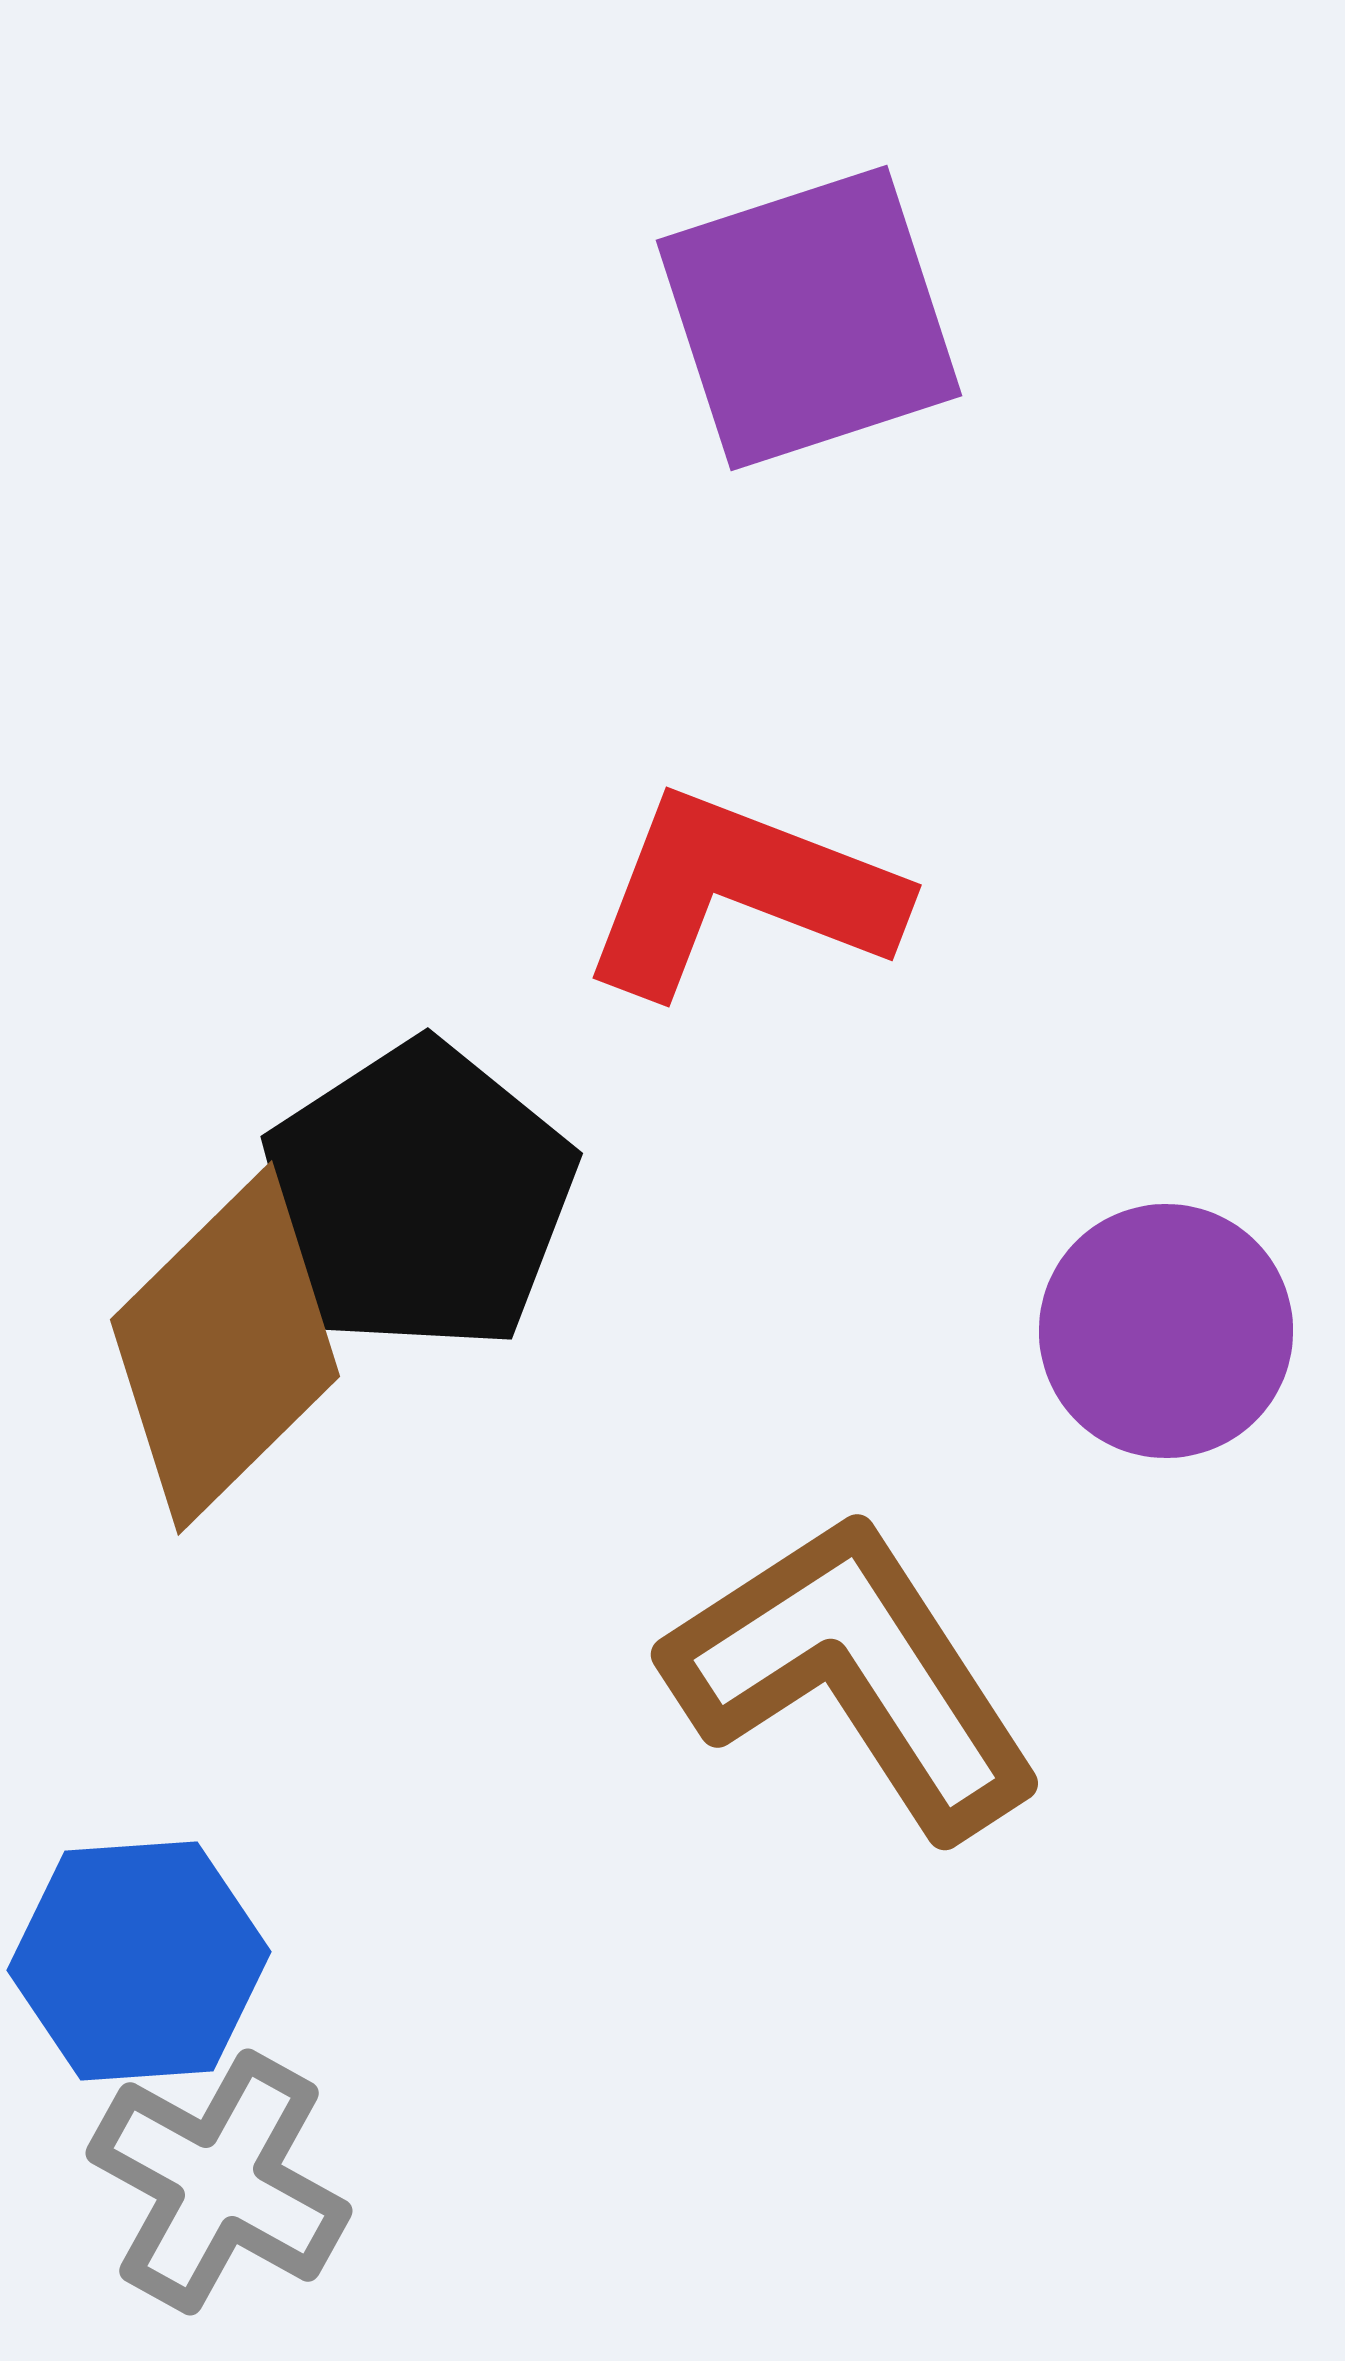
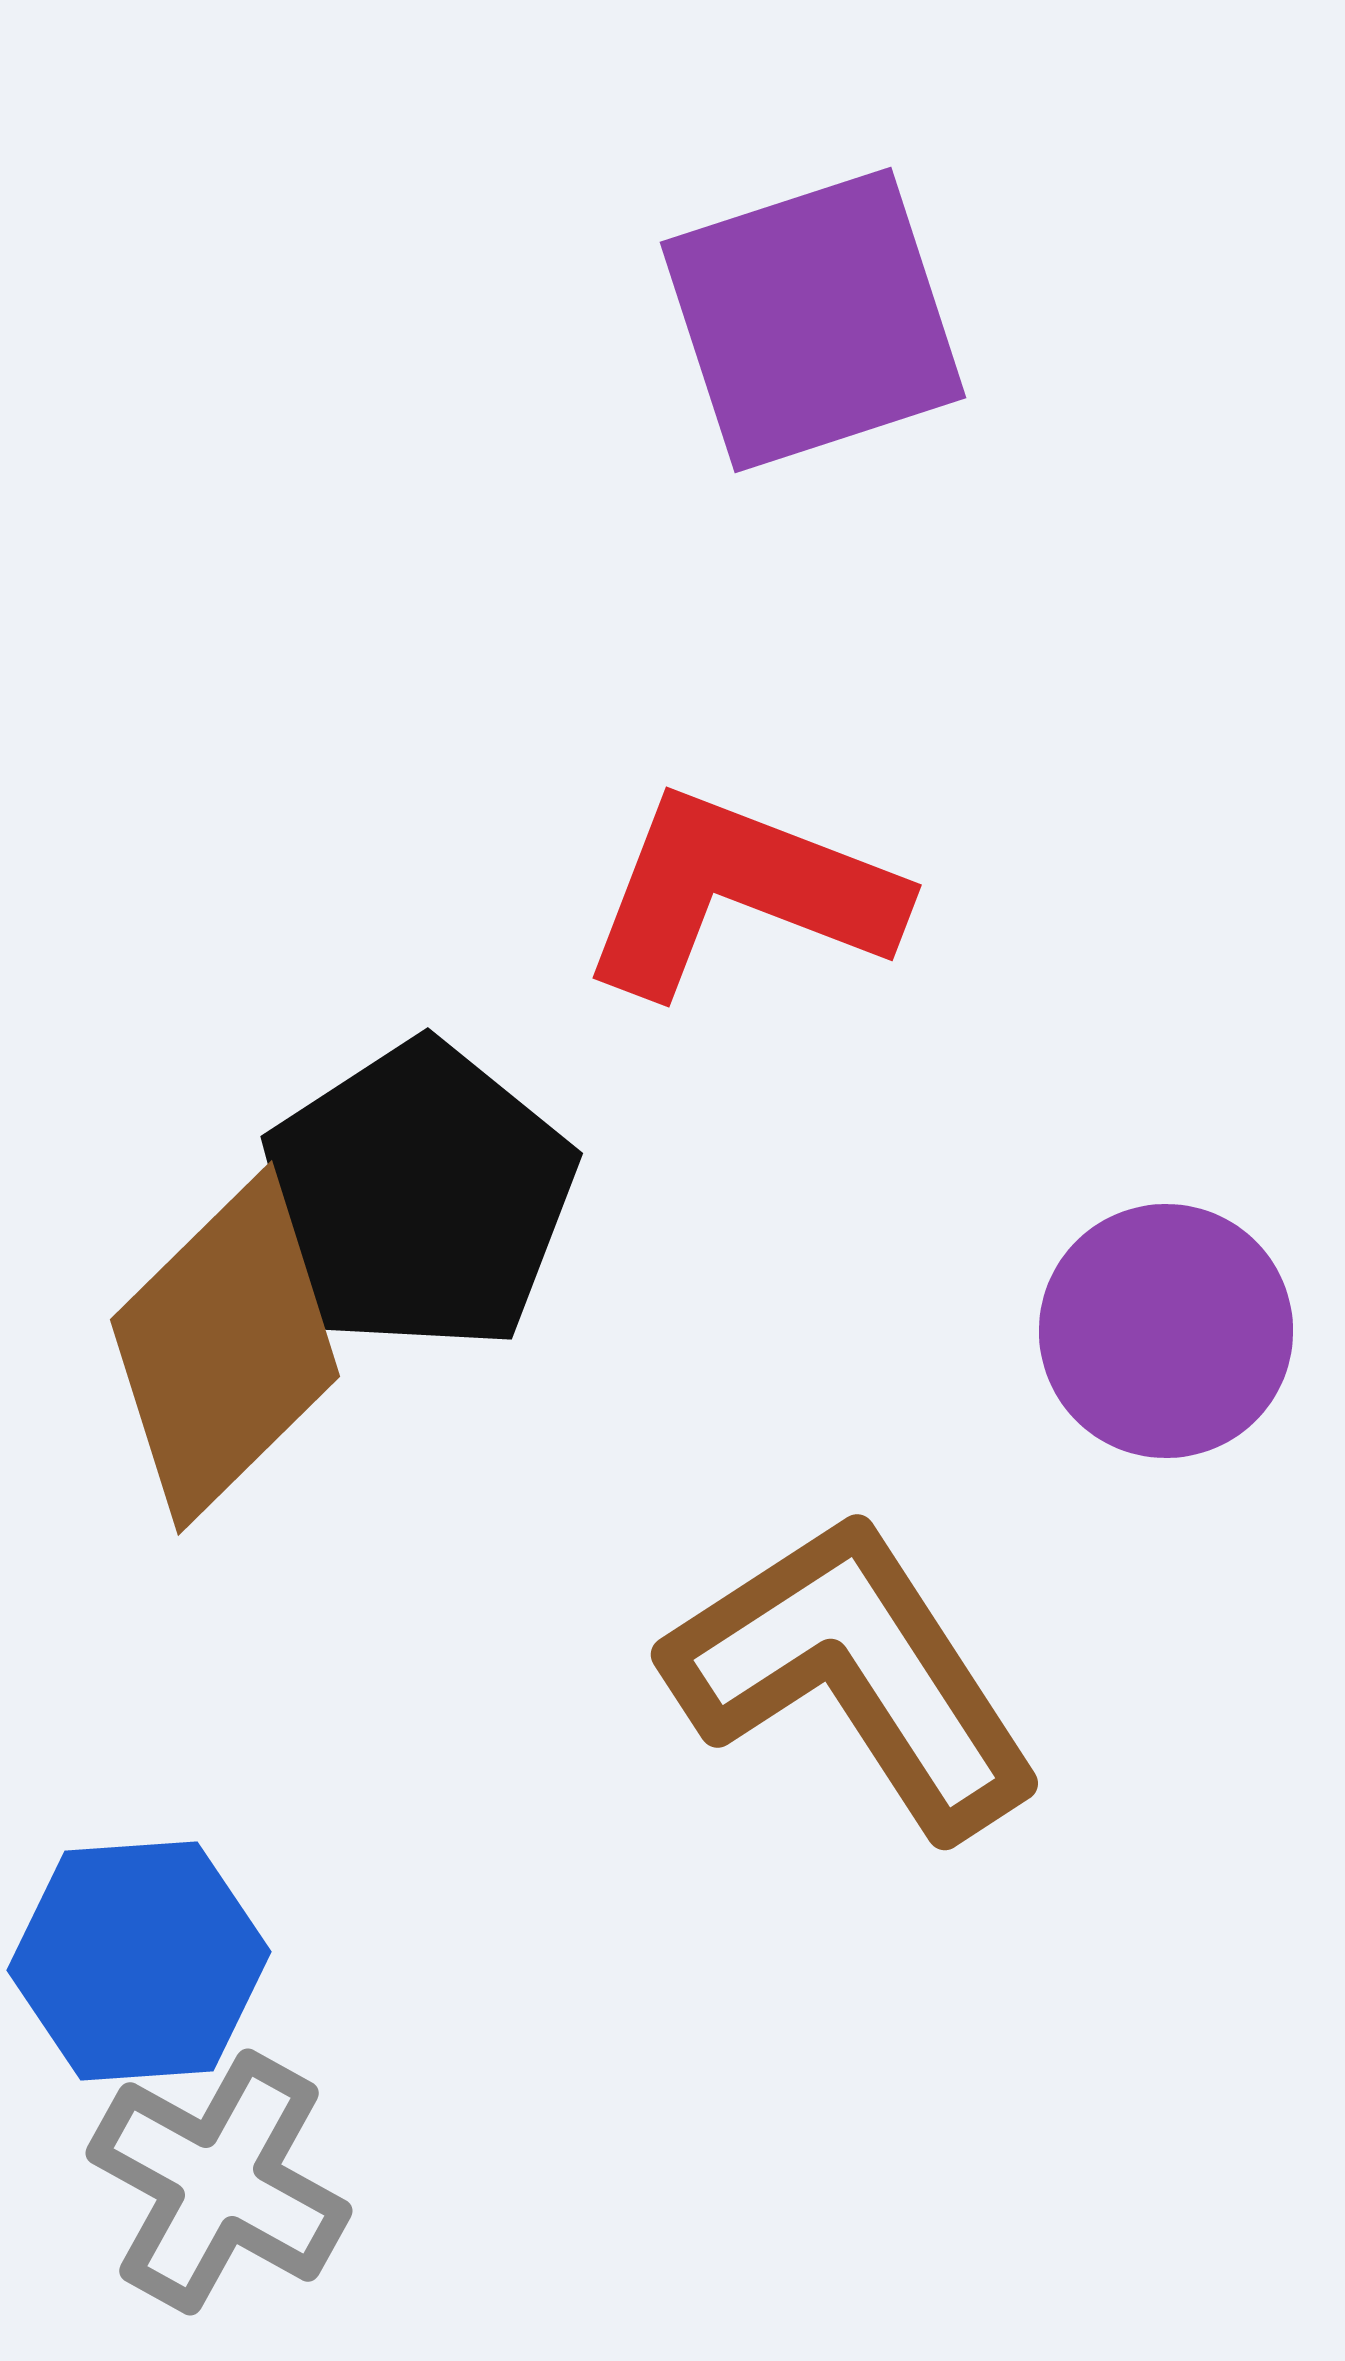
purple square: moved 4 px right, 2 px down
